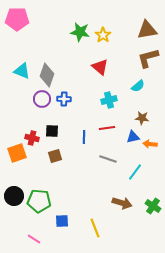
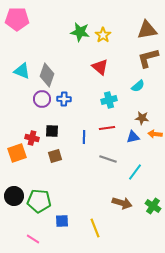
orange arrow: moved 5 px right, 10 px up
pink line: moved 1 px left
